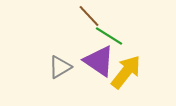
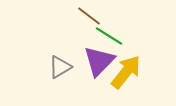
brown line: rotated 10 degrees counterclockwise
purple triangle: rotated 40 degrees clockwise
